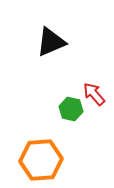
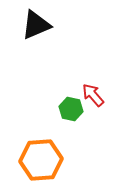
black triangle: moved 15 px left, 17 px up
red arrow: moved 1 px left, 1 px down
